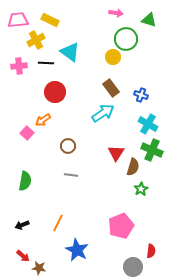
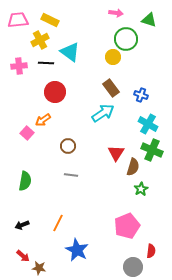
yellow cross: moved 4 px right
pink pentagon: moved 6 px right
